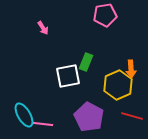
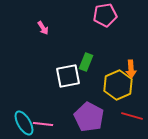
cyan ellipse: moved 8 px down
